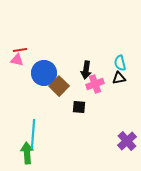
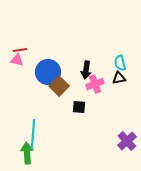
blue circle: moved 4 px right, 1 px up
